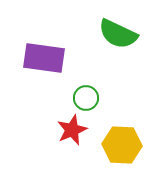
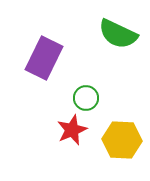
purple rectangle: rotated 72 degrees counterclockwise
yellow hexagon: moved 5 px up
